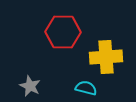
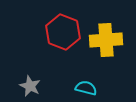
red hexagon: rotated 20 degrees clockwise
yellow cross: moved 17 px up
